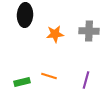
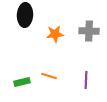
purple line: rotated 12 degrees counterclockwise
